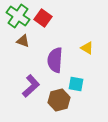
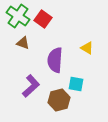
red square: moved 1 px down
brown triangle: moved 2 px down
